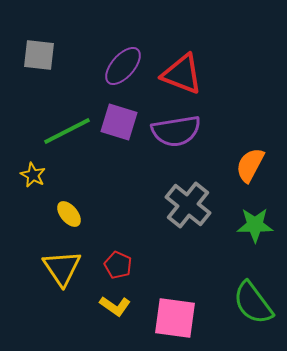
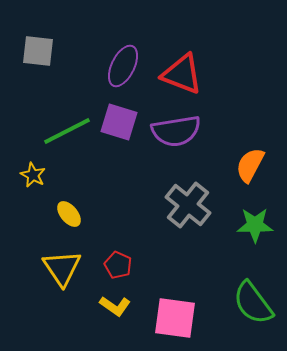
gray square: moved 1 px left, 4 px up
purple ellipse: rotated 15 degrees counterclockwise
